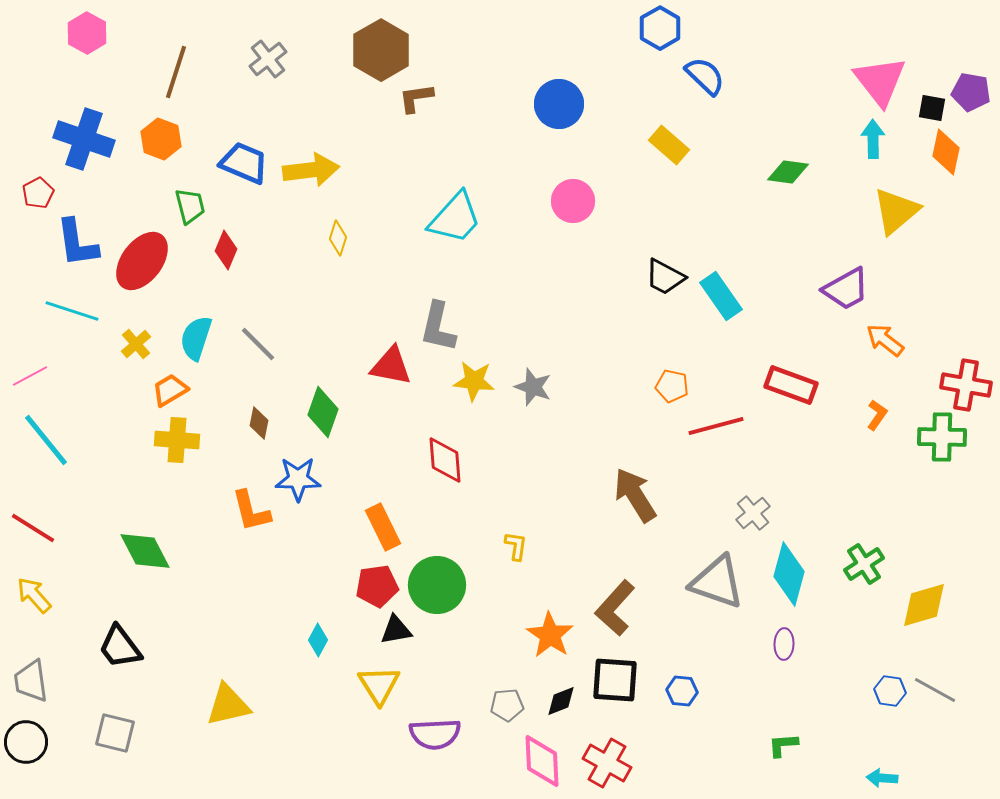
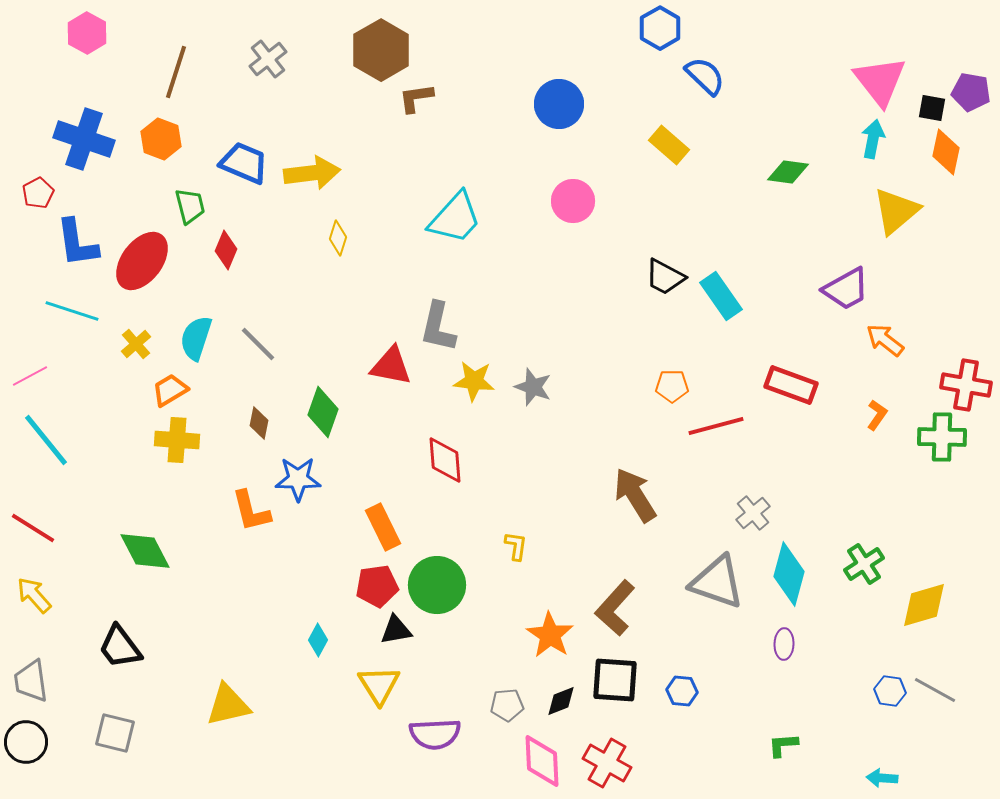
cyan arrow at (873, 139): rotated 12 degrees clockwise
yellow arrow at (311, 170): moved 1 px right, 3 px down
orange pentagon at (672, 386): rotated 12 degrees counterclockwise
